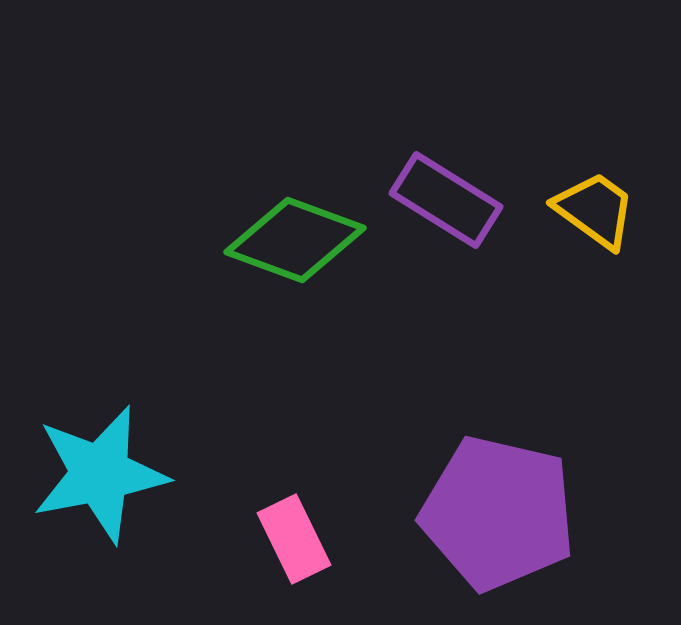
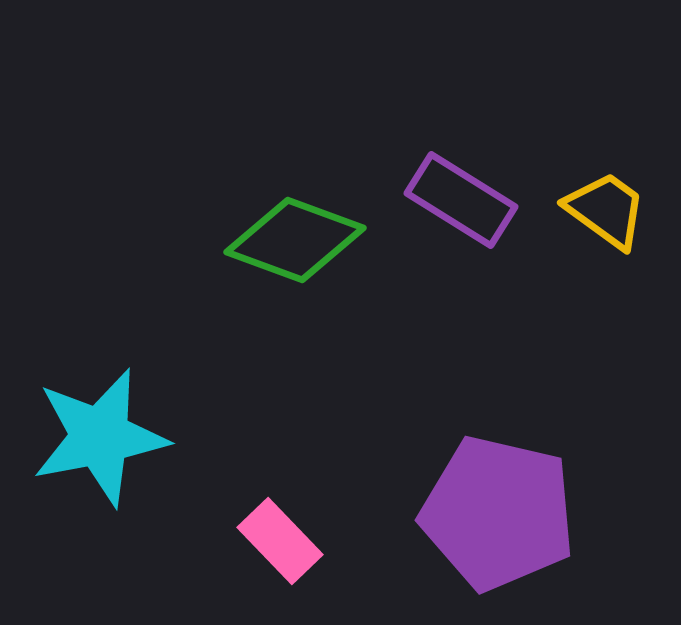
purple rectangle: moved 15 px right
yellow trapezoid: moved 11 px right
cyan star: moved 37 px up
pink rectangle: moved 14 px left, 2 px down; rotated 18 degrees counterclockwise
